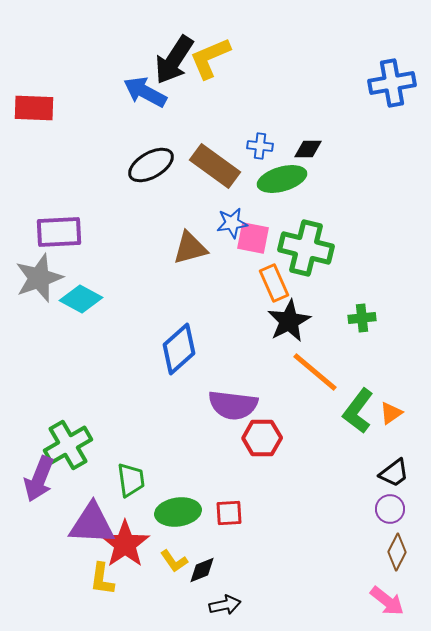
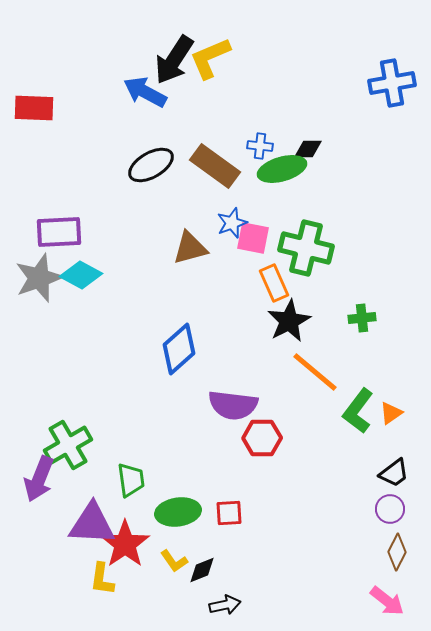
green ellipse at (282, 179): moved 10 px up
blue star at (232, 223): rotated 12 degrees counterclockwise
cyan diamond at (81, 299): moved 24 px up
